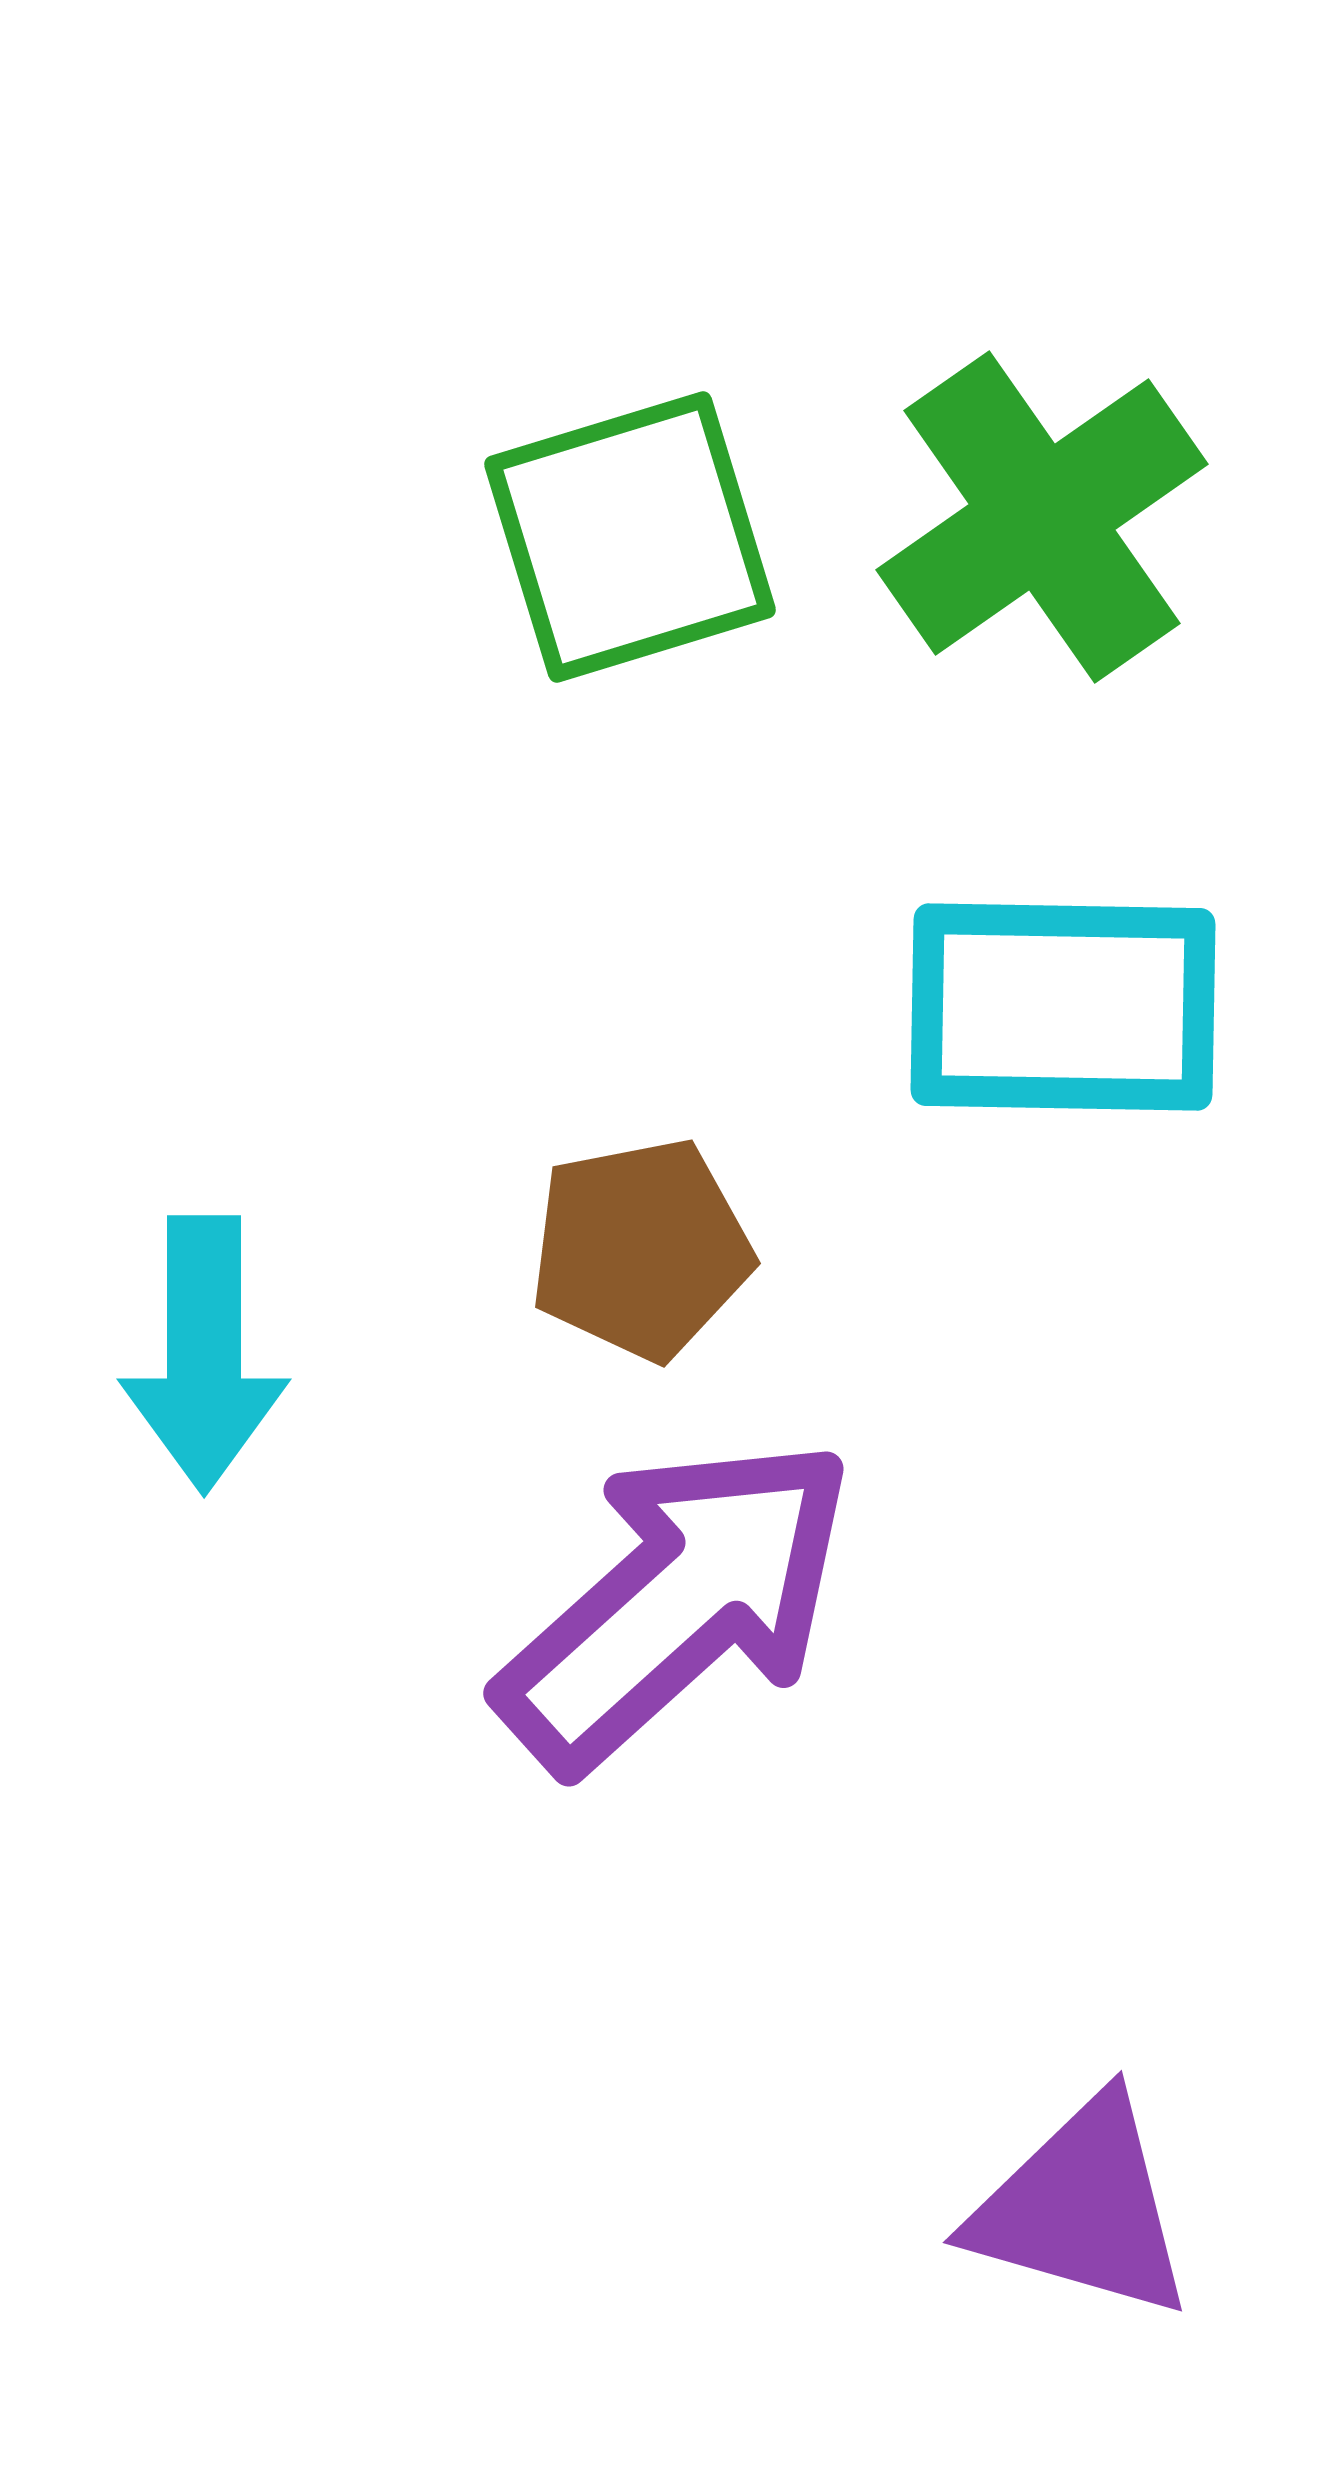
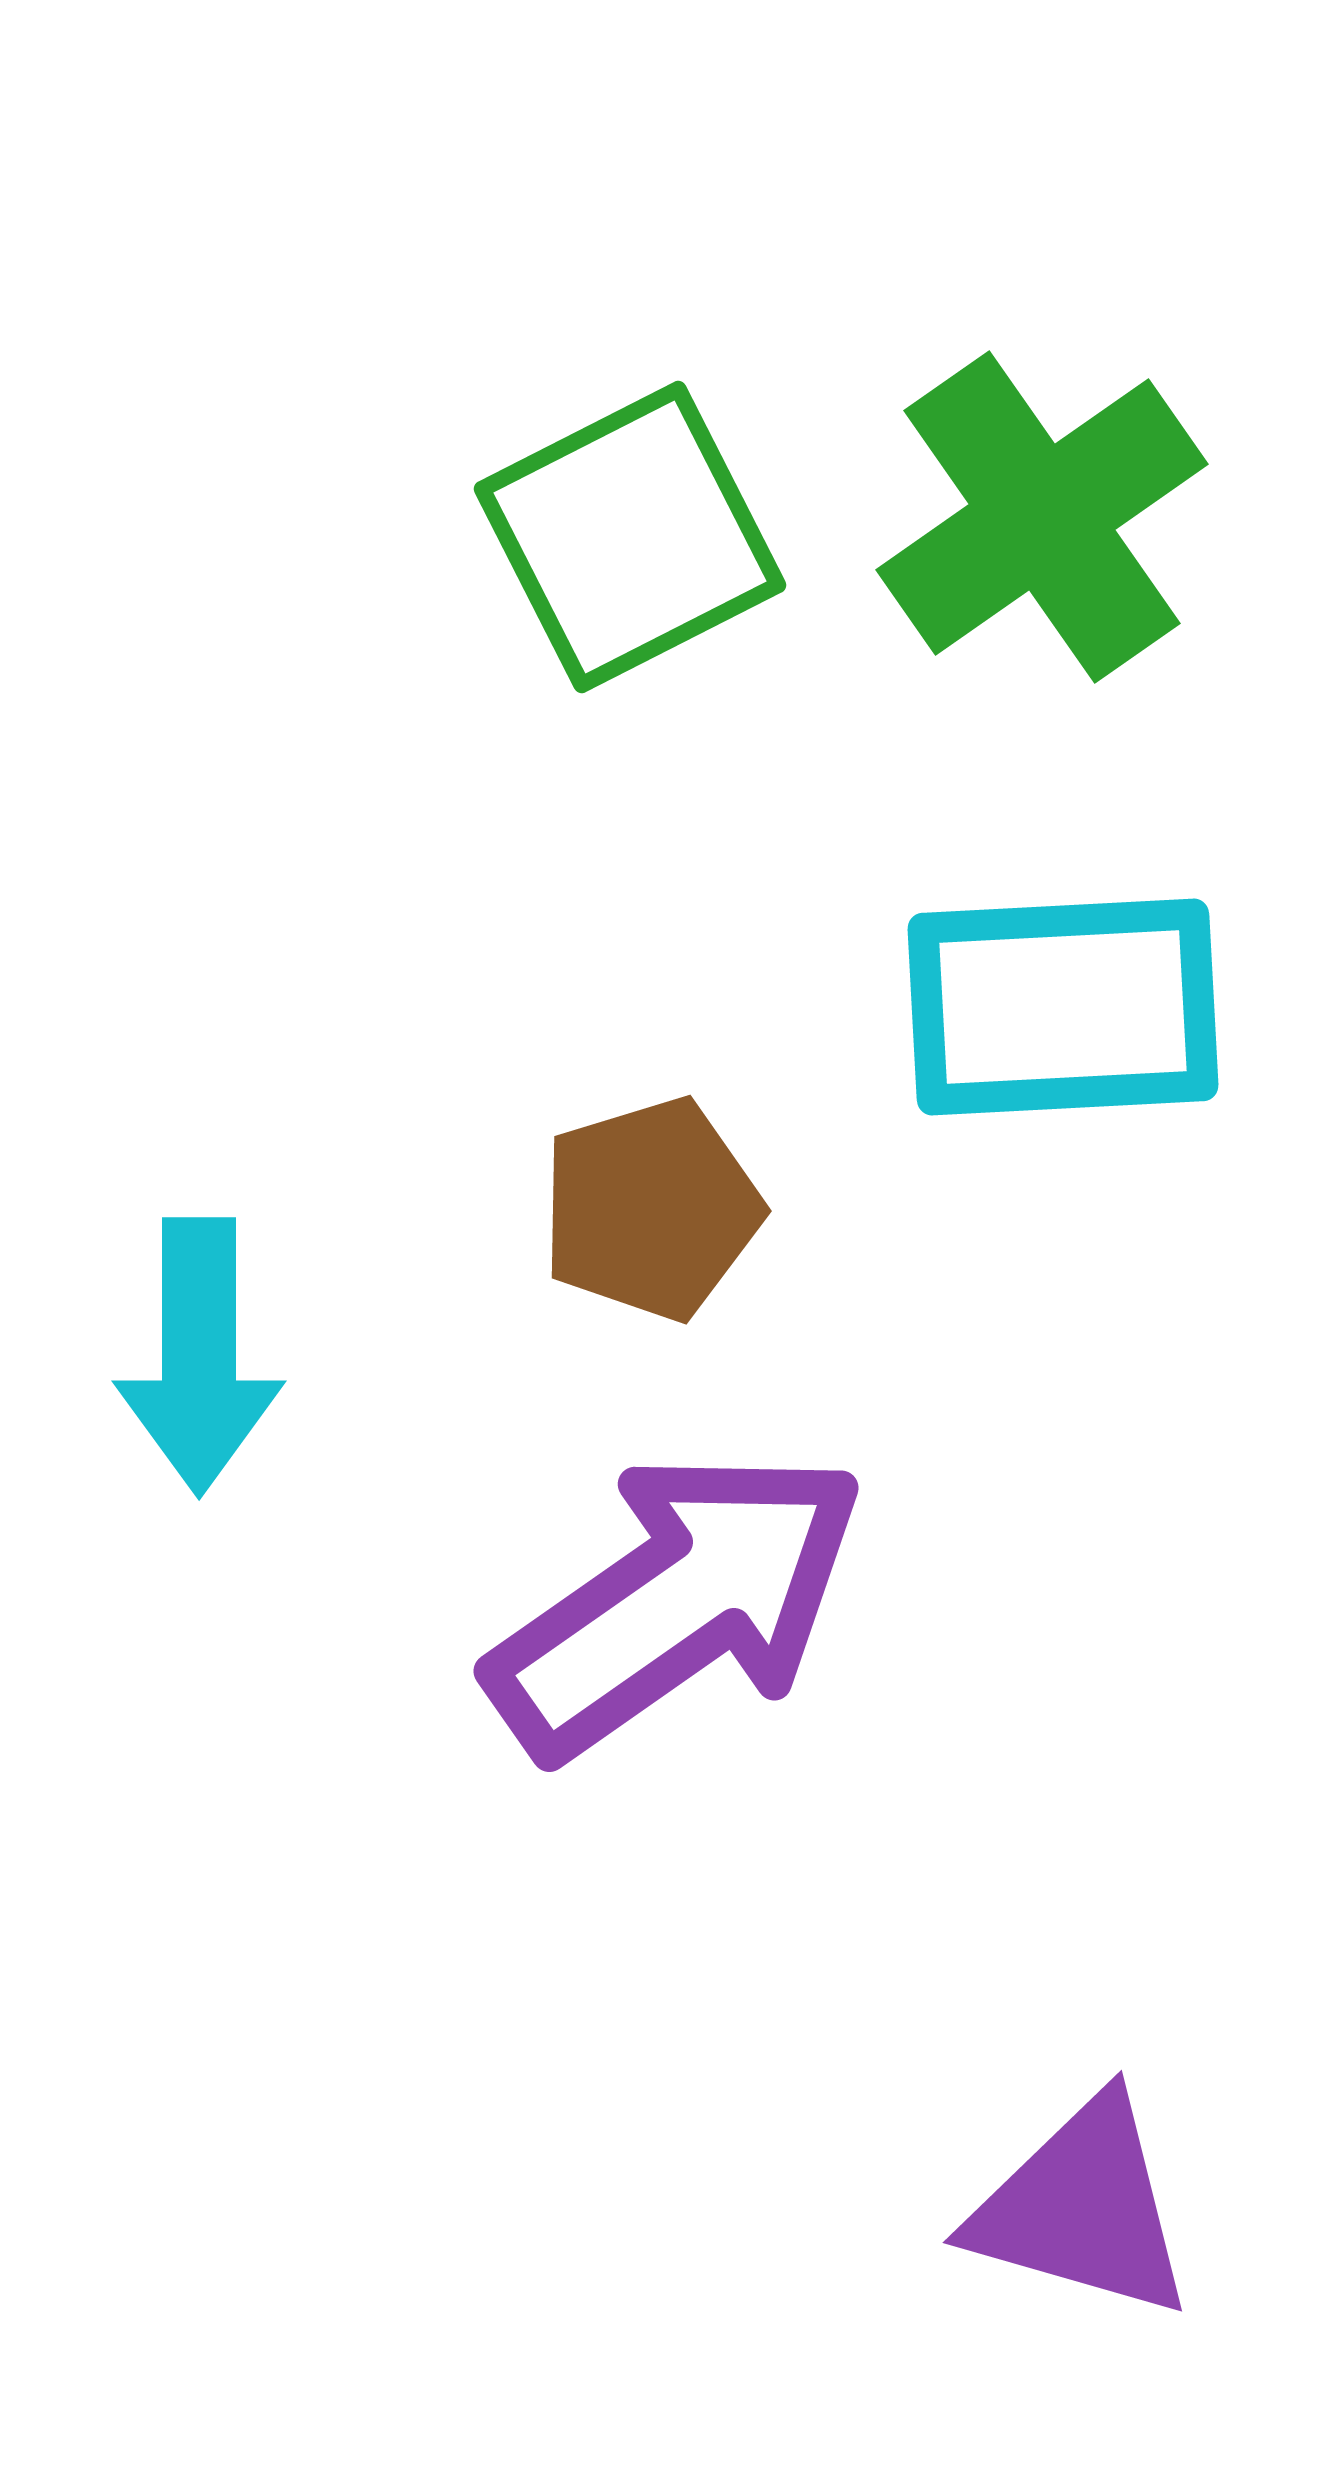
green square: rotated 10 degrees counterclockwise
cyan rectangle: rotated 4 degrees counterclockwise
brown pentagon: moved 10 px right, 40 px up; rotated 6 degrees counterclockwise
cyan arrow: moved 5 px left, 2 px down
purple arrow: rotated 7 degrees clockwise
